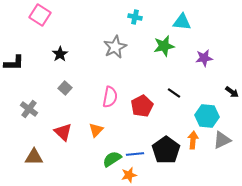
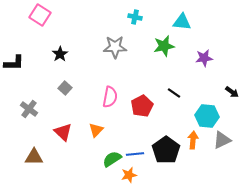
gray star: rotated 25 degrees clockwise
